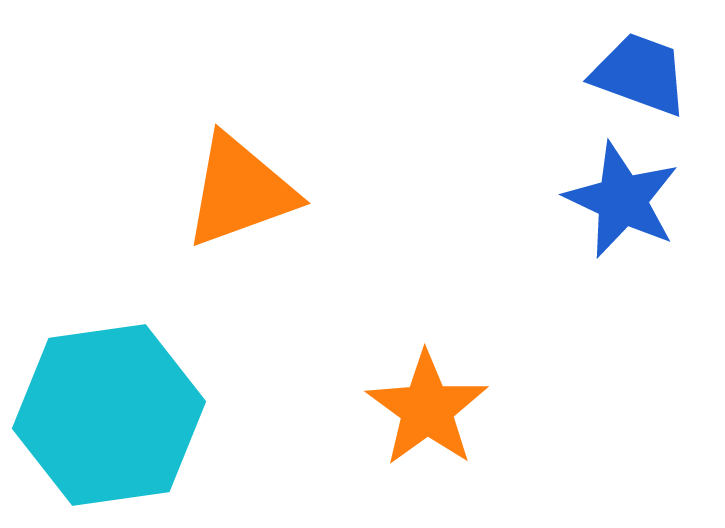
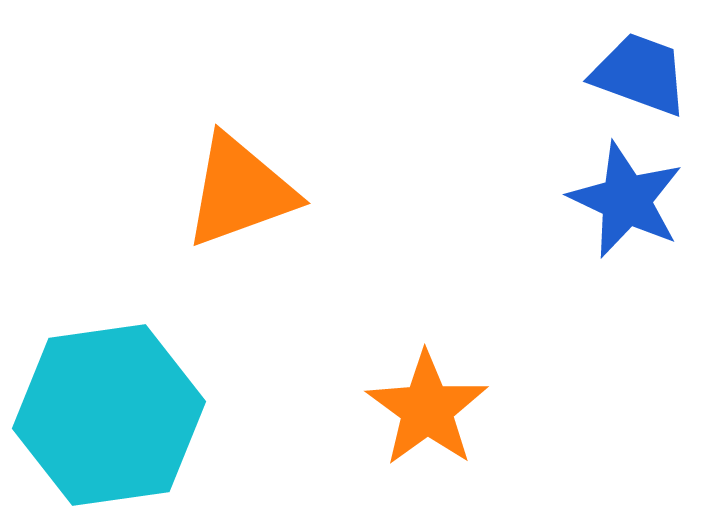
blue star: moved 4 px right
